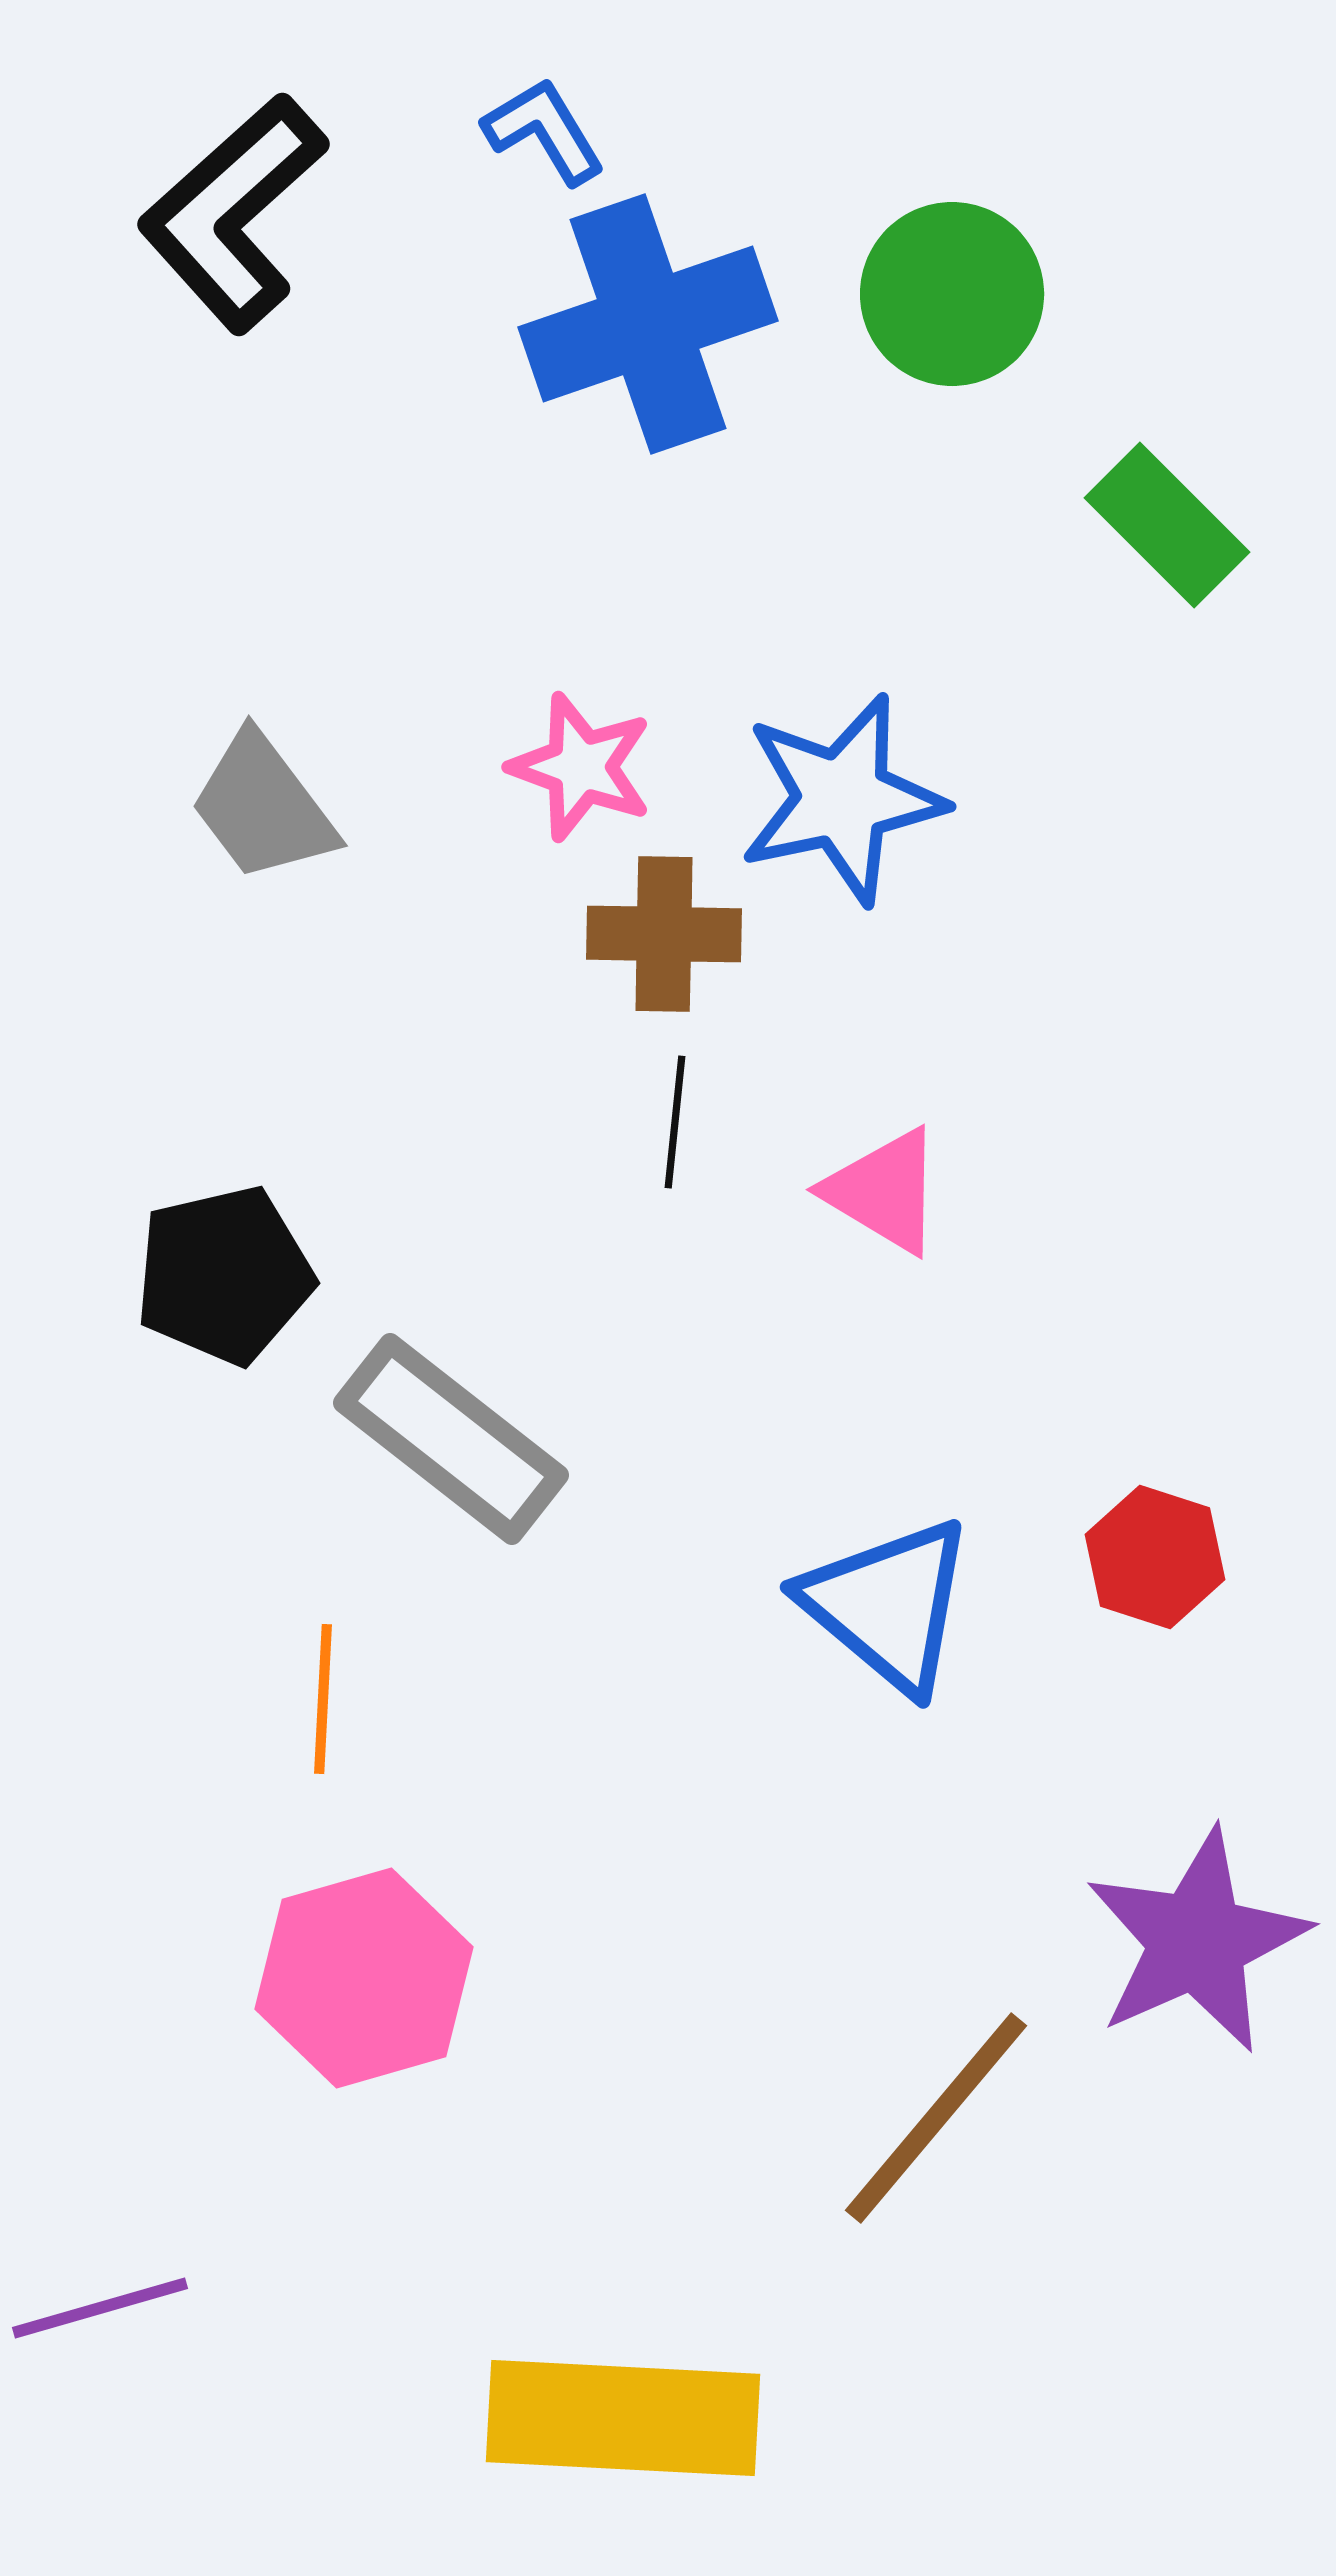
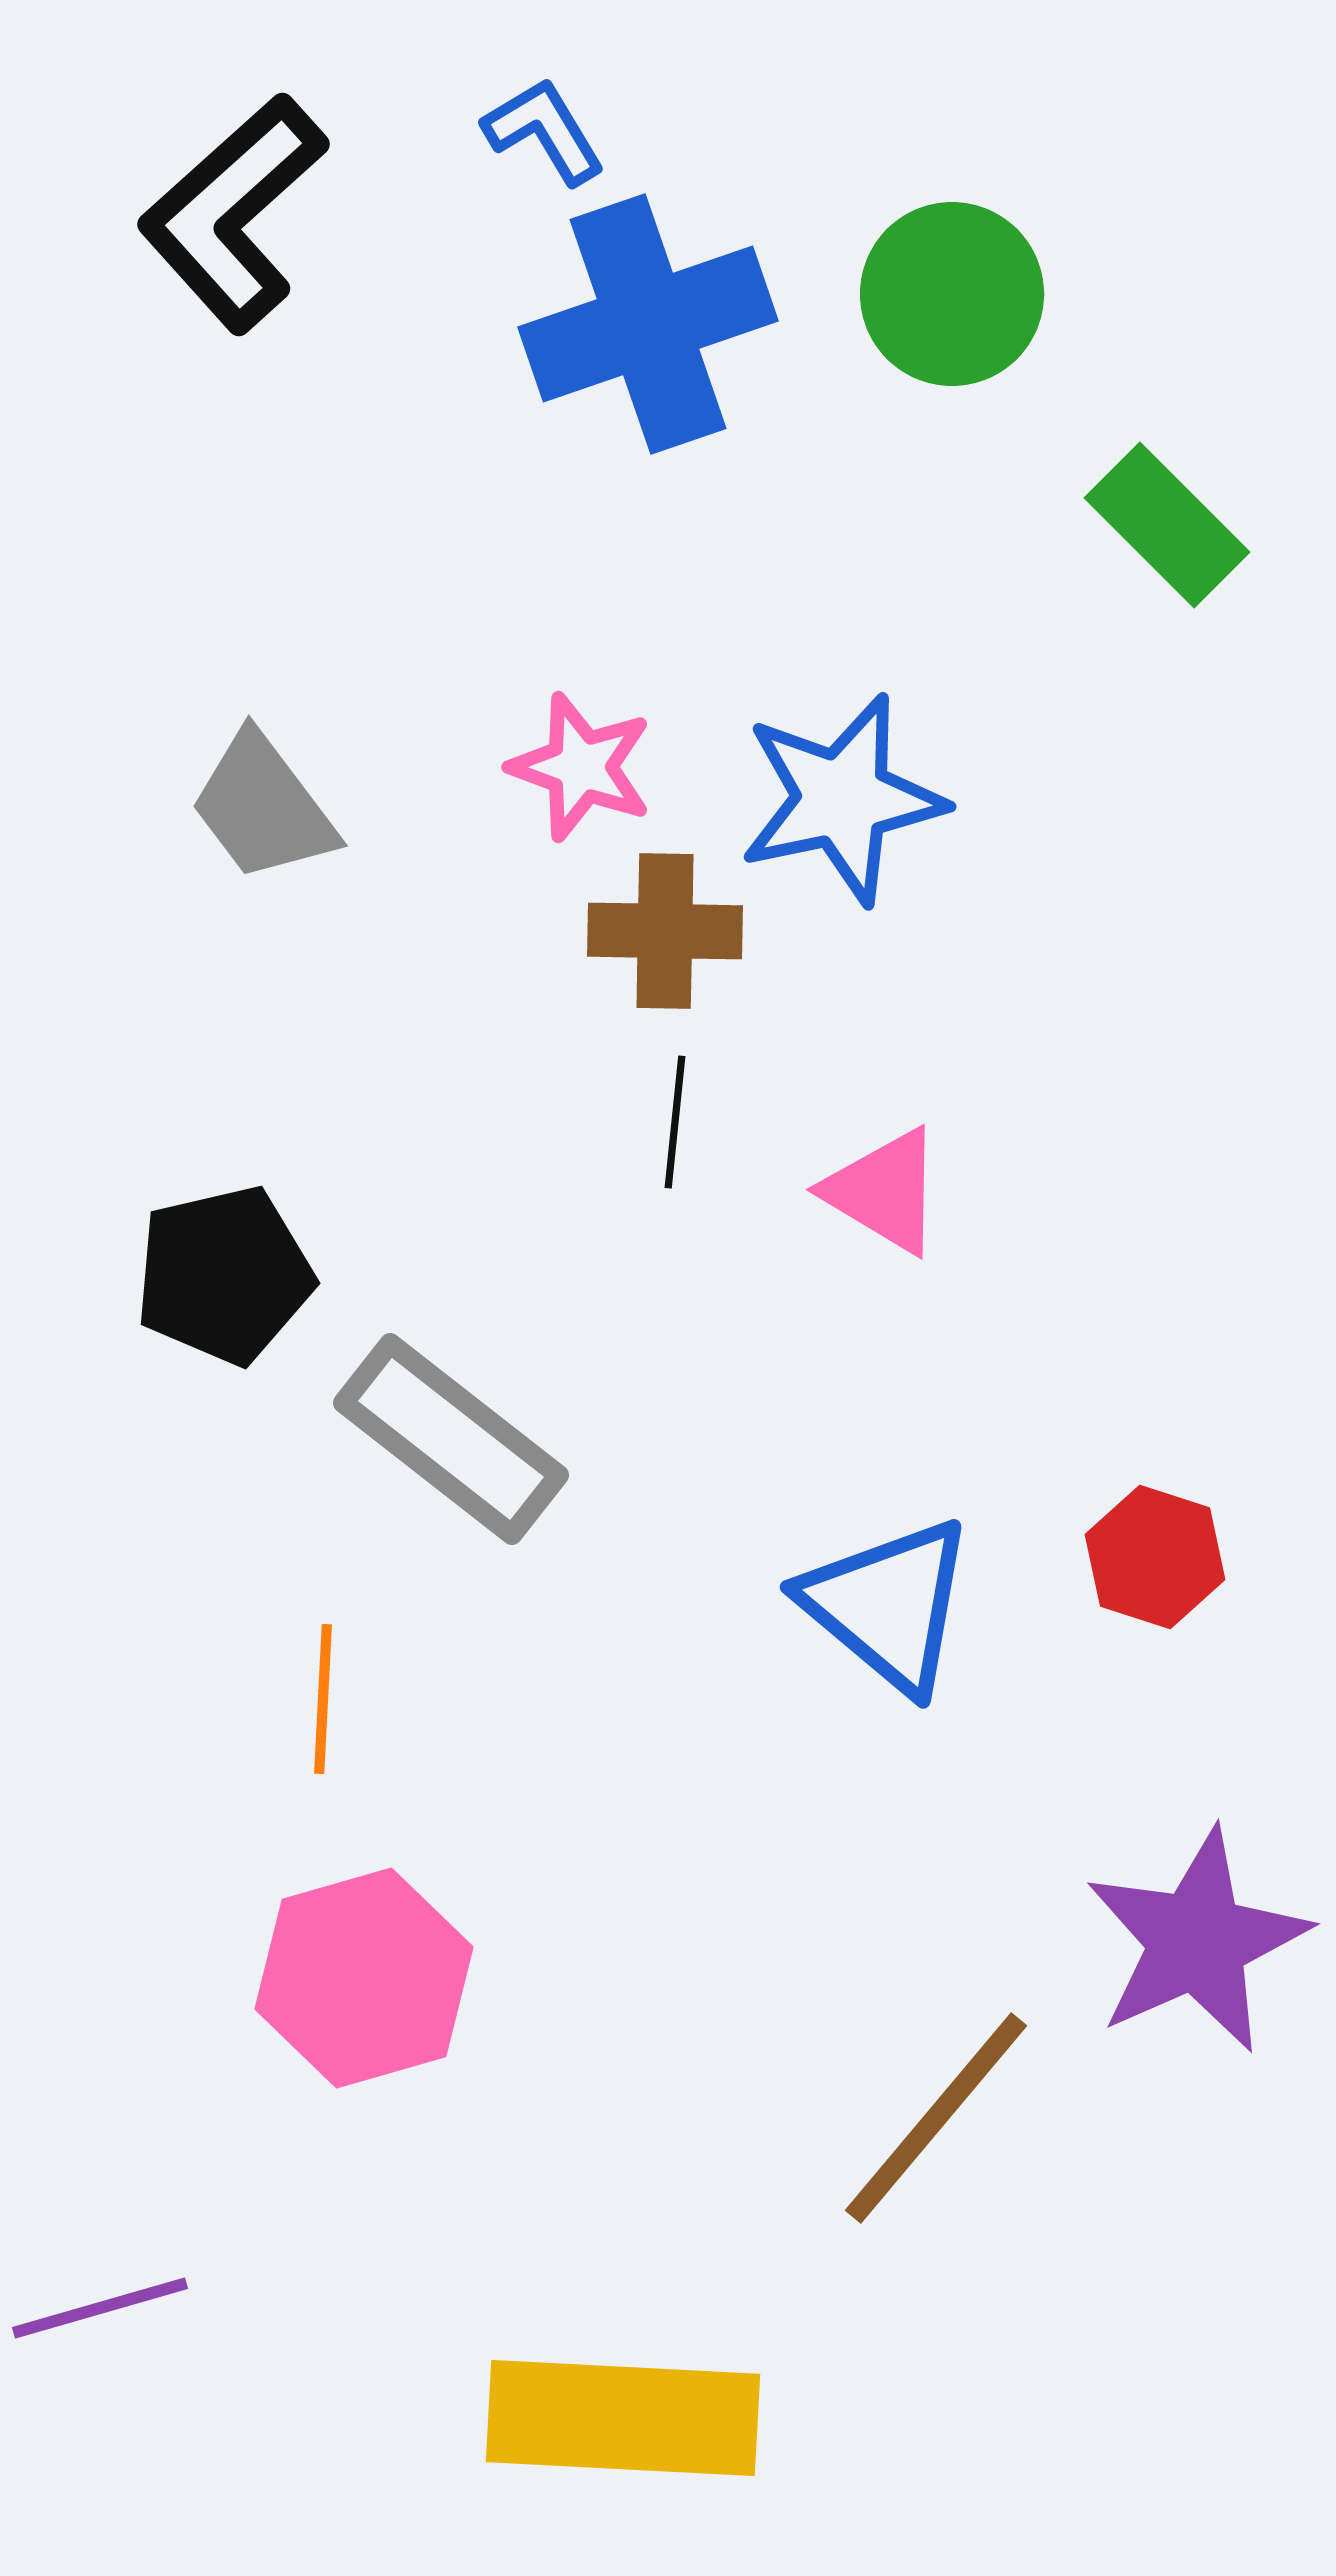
brown cross: moved 1 px right, 3 px up
